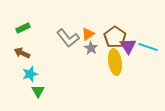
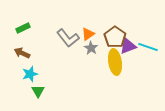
purple triangle: rotated 42 degrees clockwise
